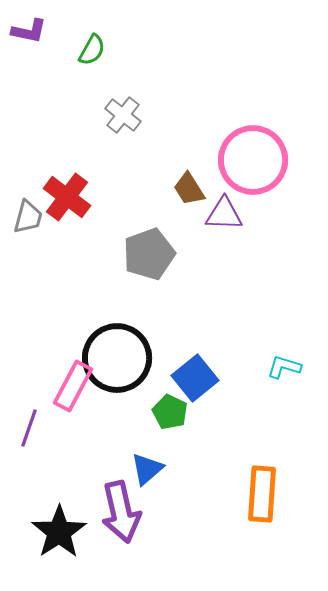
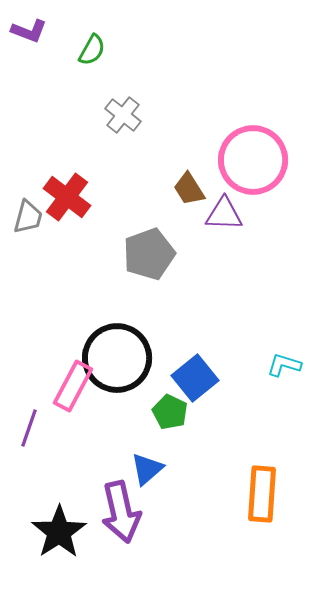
purple L-shape: rotated 9 degrees clockwise
cyan L-shape: moved 2 px up
